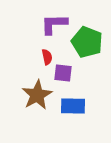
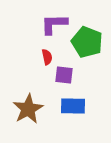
purple square: moved 1 px right, 2 px down
brown star: moved 9 px left, 14 px down
